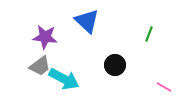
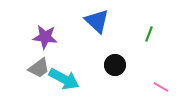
blue triangle: moved 10 px right
gray trapezoid: moved 1 px left, 2 px down
pink line: moved 3 px left
